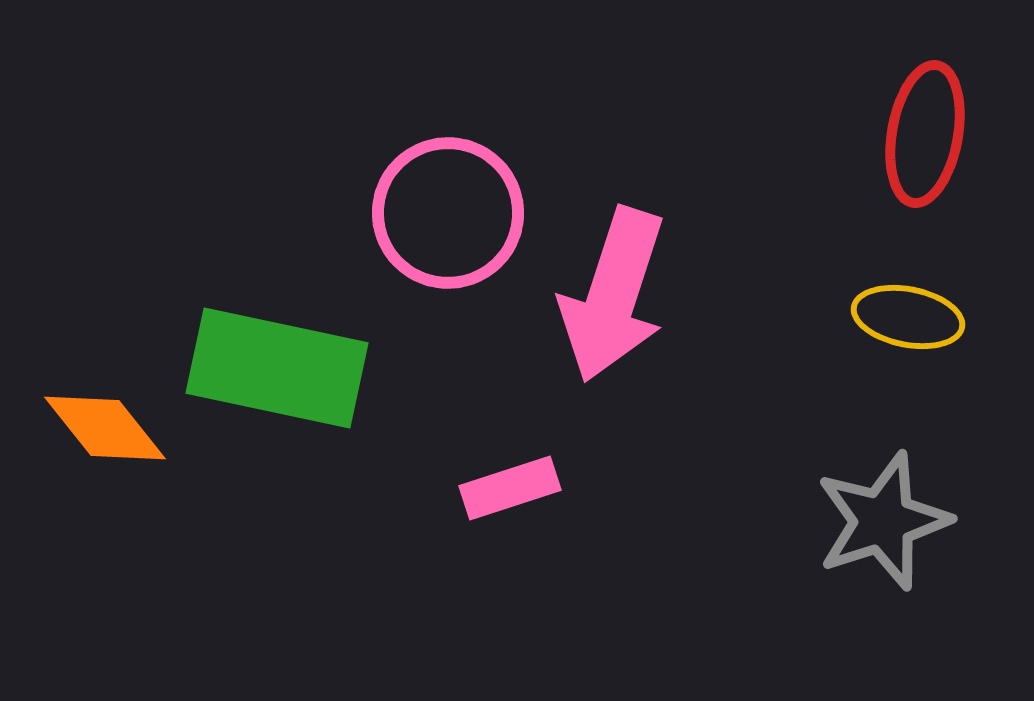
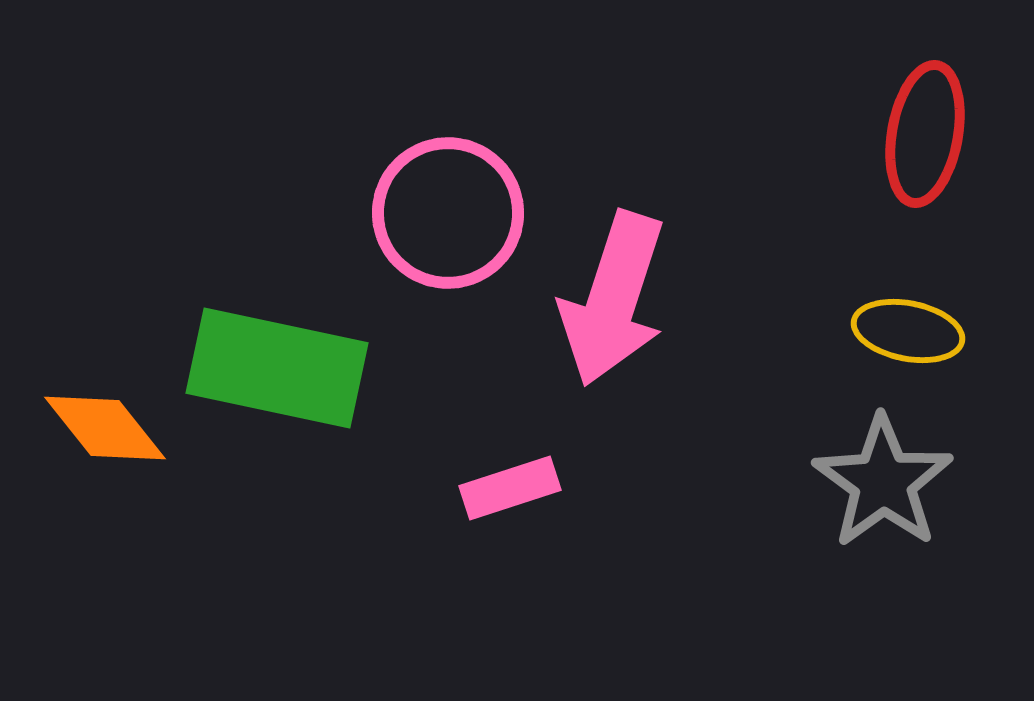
pink arrow: moved 4 px down
yellow ellipse: moved 14 px down
gray star: moved 39 px up; rotated 18 degrees counterclockwise
